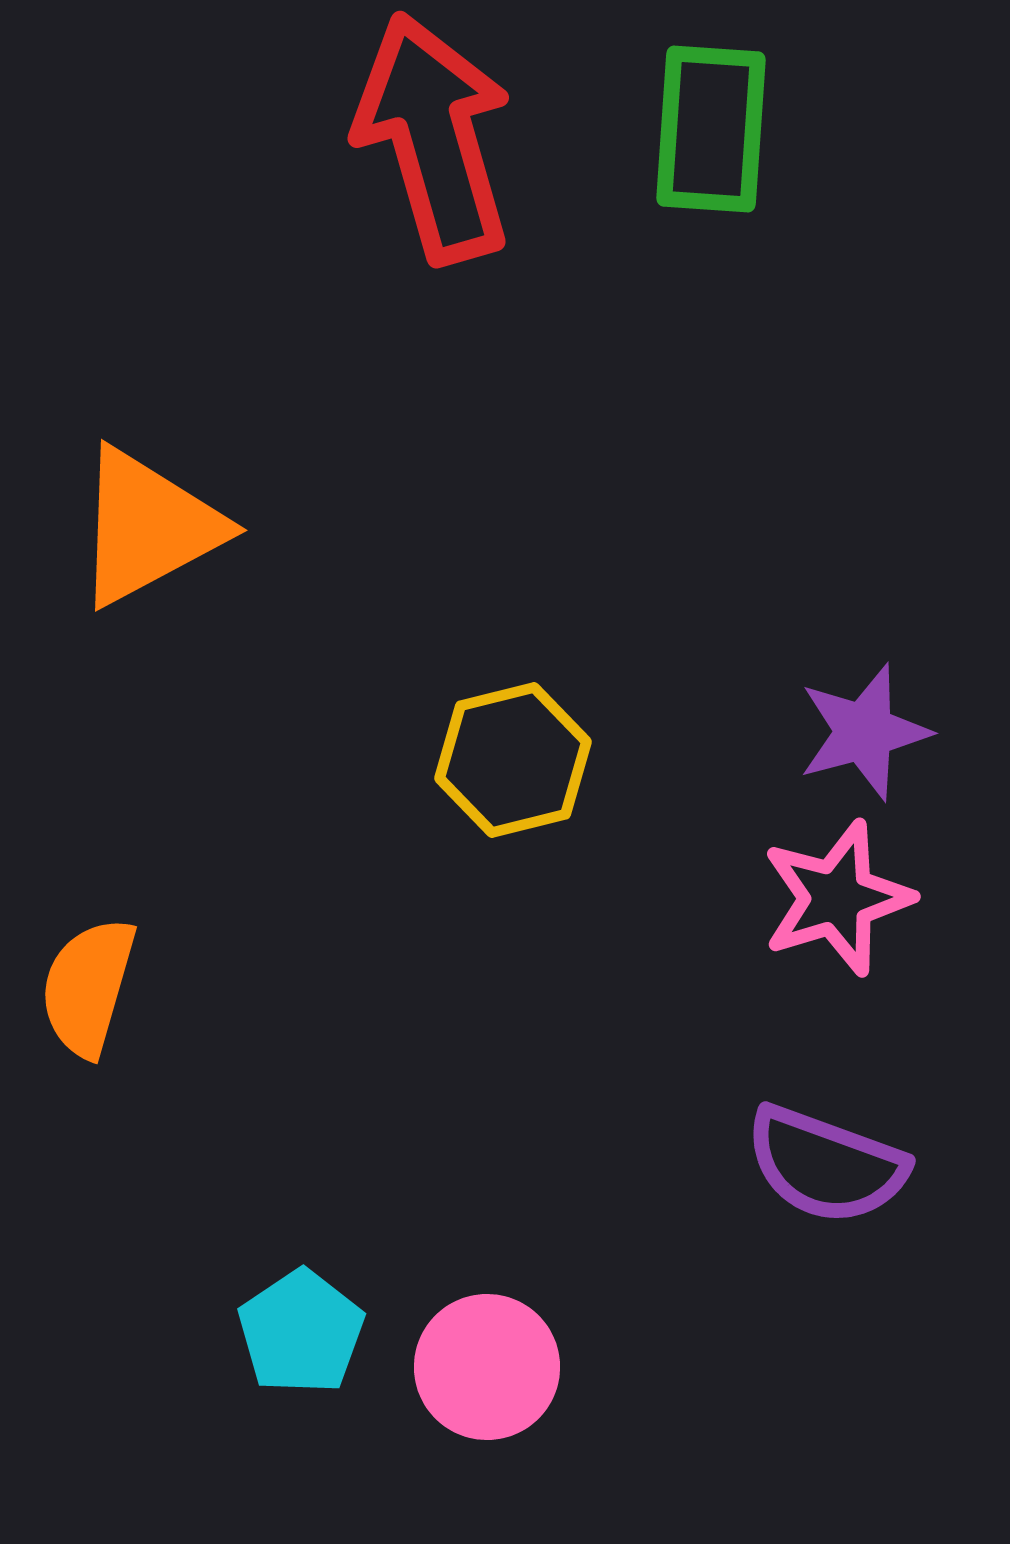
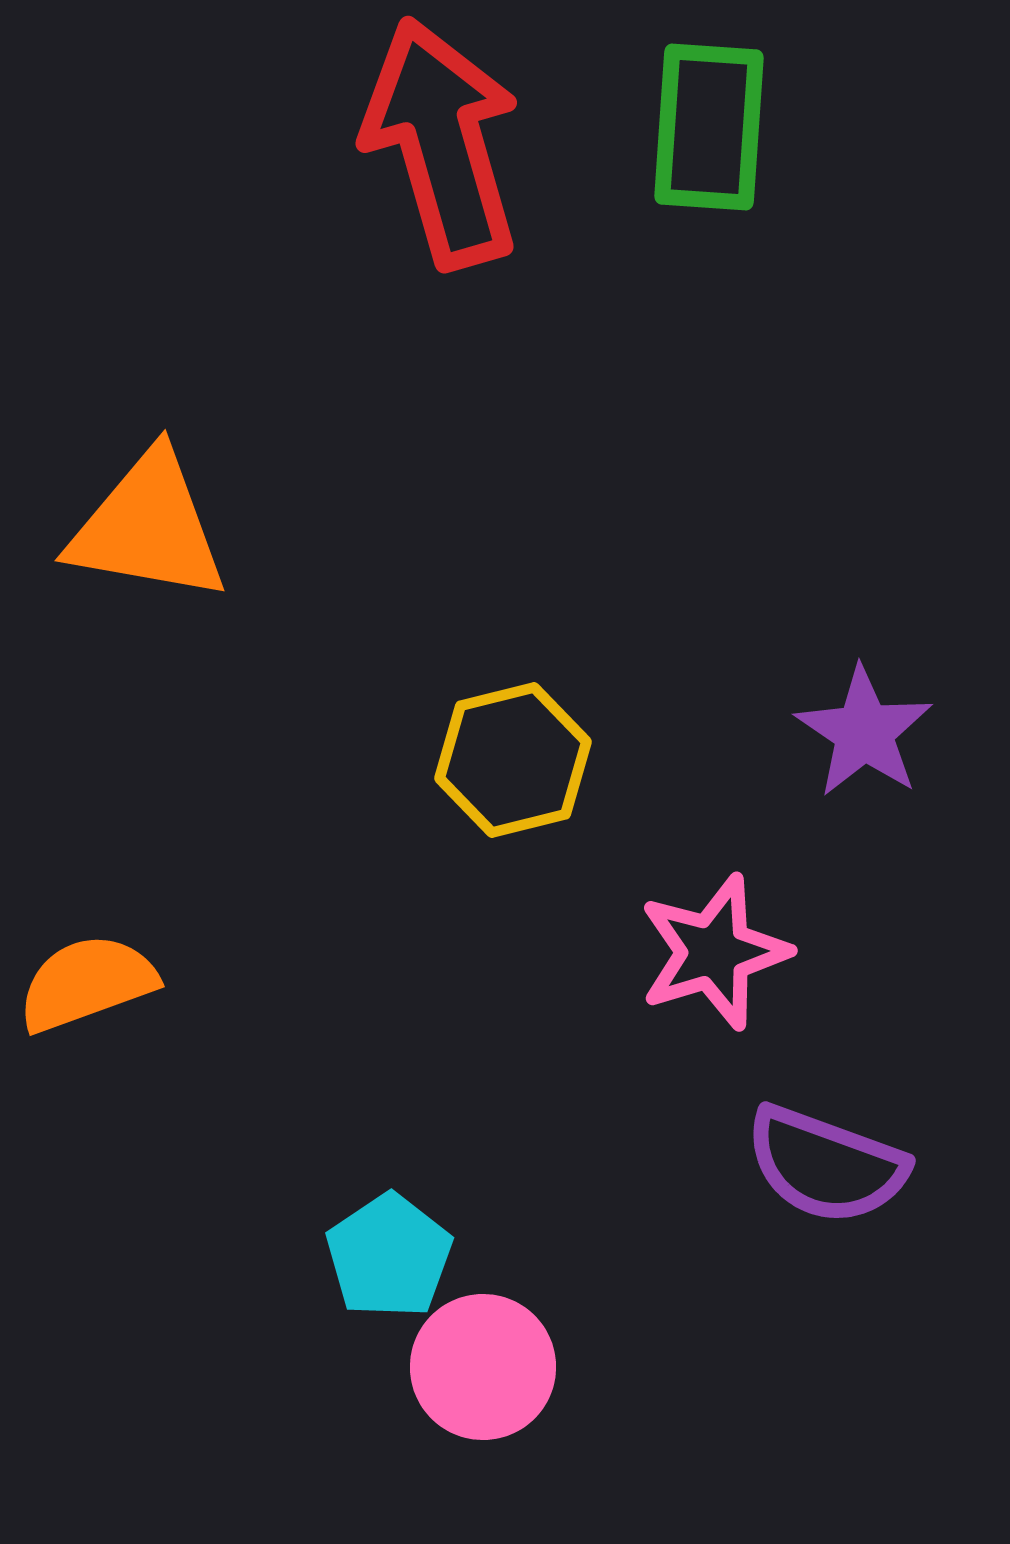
green rectangle: moved 2 px left, 2 px up
red arrow: moved 8 px right, 5 px down
orange triangle: rotated 38 degrees clockwise
purple star: rotated 23 degrees counterclockwise
pink star: moved 123 px left, 54 px down
orange semicircle: moved 1 px left, 4 px up; rotated 54 degrees clockwise
cyan pentagon: moved 88 px right, 76 px up
pink circle: moved 4 px left
